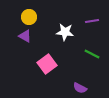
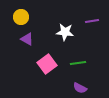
yellow circle: moved 8 px left
purple triangle: moved 2 px right, 3 px down
green line: moved 14 px left, 9 px down; rotated 35 degrees counterclockwise
